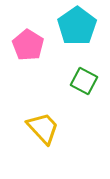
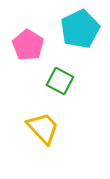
cyan pentagon: moved 3 px right, 3 px down; rotated 9 degrees clockwise
green square: moved 24 px left
